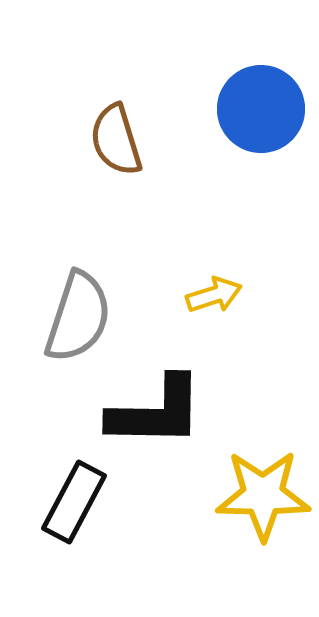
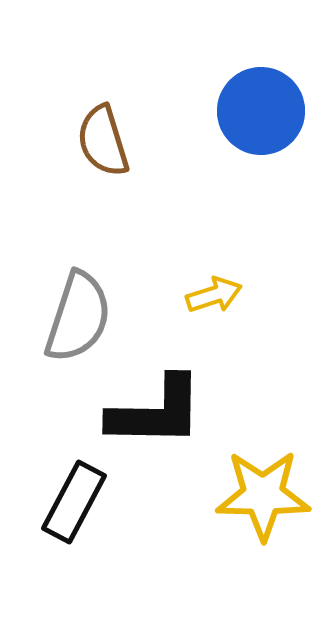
blue circle: moved 2 px down
brown semicircle: moved 13 px left, 1 px down
